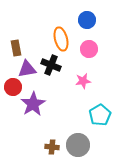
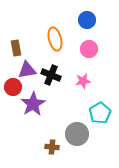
orange ellipse: moved 6 px left
black cross: moved 10 px down
purple triangle: moved 1 px down
cyan pentagon: moved 2 px up
gray circle: moved 1 px left, 11 px up
